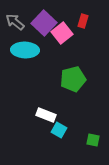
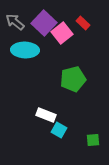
red rectangle: moved 2 px down; rotated 64 degrees counterclockwise
green square: rotated 16 degrees counterclockwise
